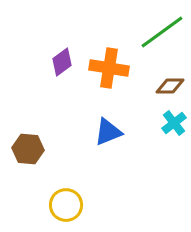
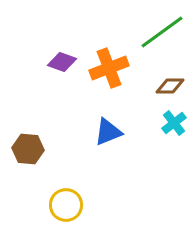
purple diamond: rotated 56 degrees clockwise
orange cross: rotated 30 degrees counterclockwise
